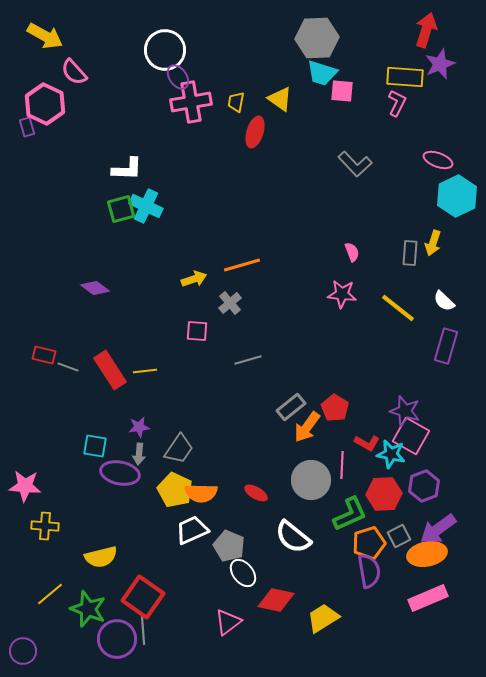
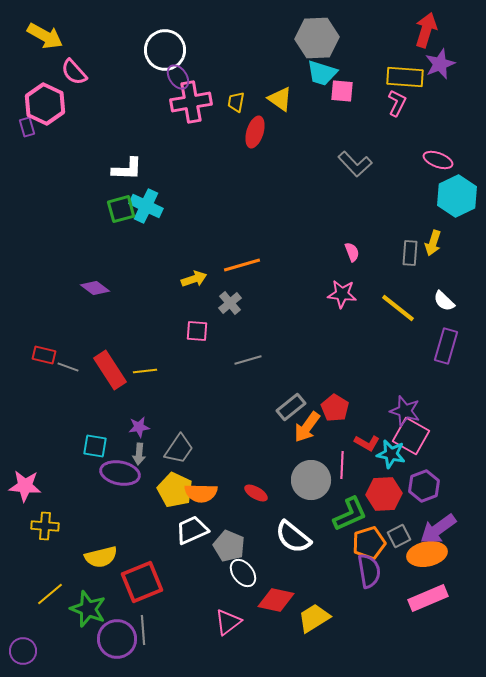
red square at (143, 597): moved 1 px left, 15 px up; rotated 33 degrees clockwise
yellow trapezoid at (323, 618): moved 9 px left
